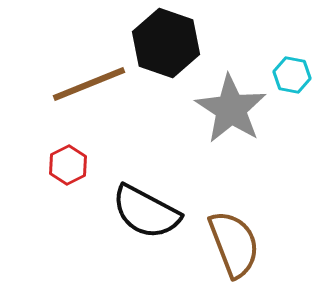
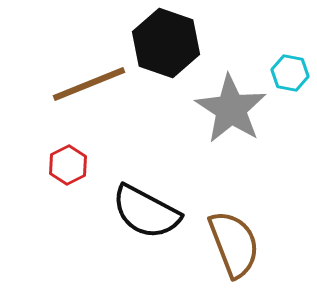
cyan hexagon: moved 2 px left, 2 px up
